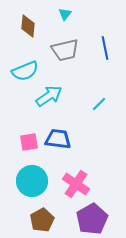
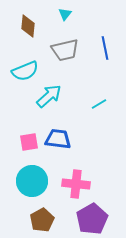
cyan arrow: rotated 8 degrees counterclockwise
cyan line: rotated 14 degrees clockwise
pink cross: rotated 28 degrees counterclockwise
